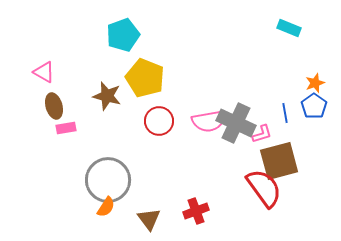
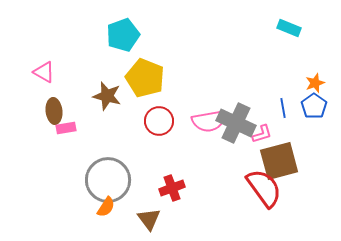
brown ellipse: moved 5 px down; rotated 10 degrees clockwise
blue line: moved 2 px left, 5 px up
red cross: moved 24 px left, 23 px up
